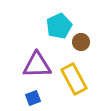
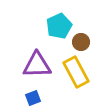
yellow rectangle: moved 2 px right, 7 px up
